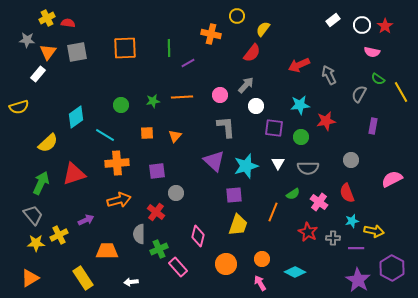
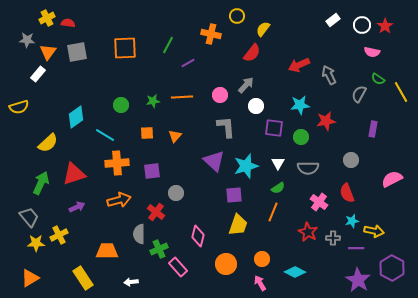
green line at (169, 48): moved 1 px left, 3 px up; rotated 30 degrees clockwise
purple rectangle at (373, 126): moved 3 px down
purple square at (157, 171): moved 5 px left
green semicircle at (293, 194): moved 15 px left, 6 px up
gray trapezoid at (33, 215): moved 4 px left, 2 px down
purple arrow at (86, 220): moved 9 px left, 13 px up
